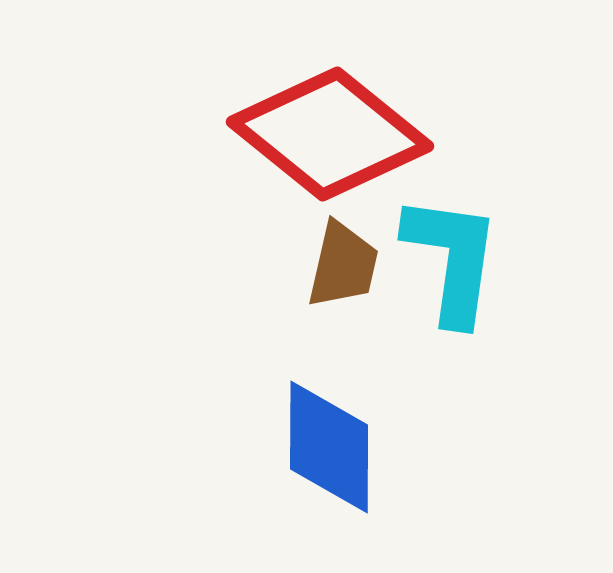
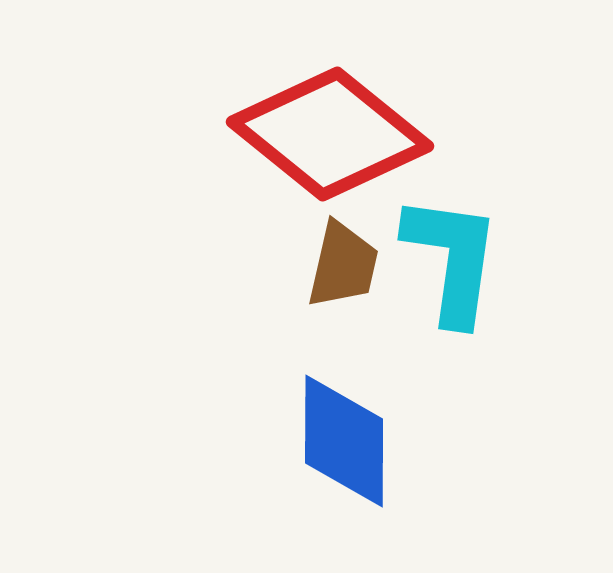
blue diamond: moved 15 px right, 6 px up
